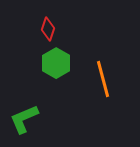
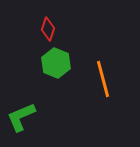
green hexagon: rotated 8 degrees counterclockwise
green L-shape: moved 3 px left, 2 px up
